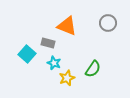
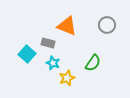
gray circle: moved 1 px left, 2 px down
cyan star: moved 1 px left
green semicircle: moved 6 px up
